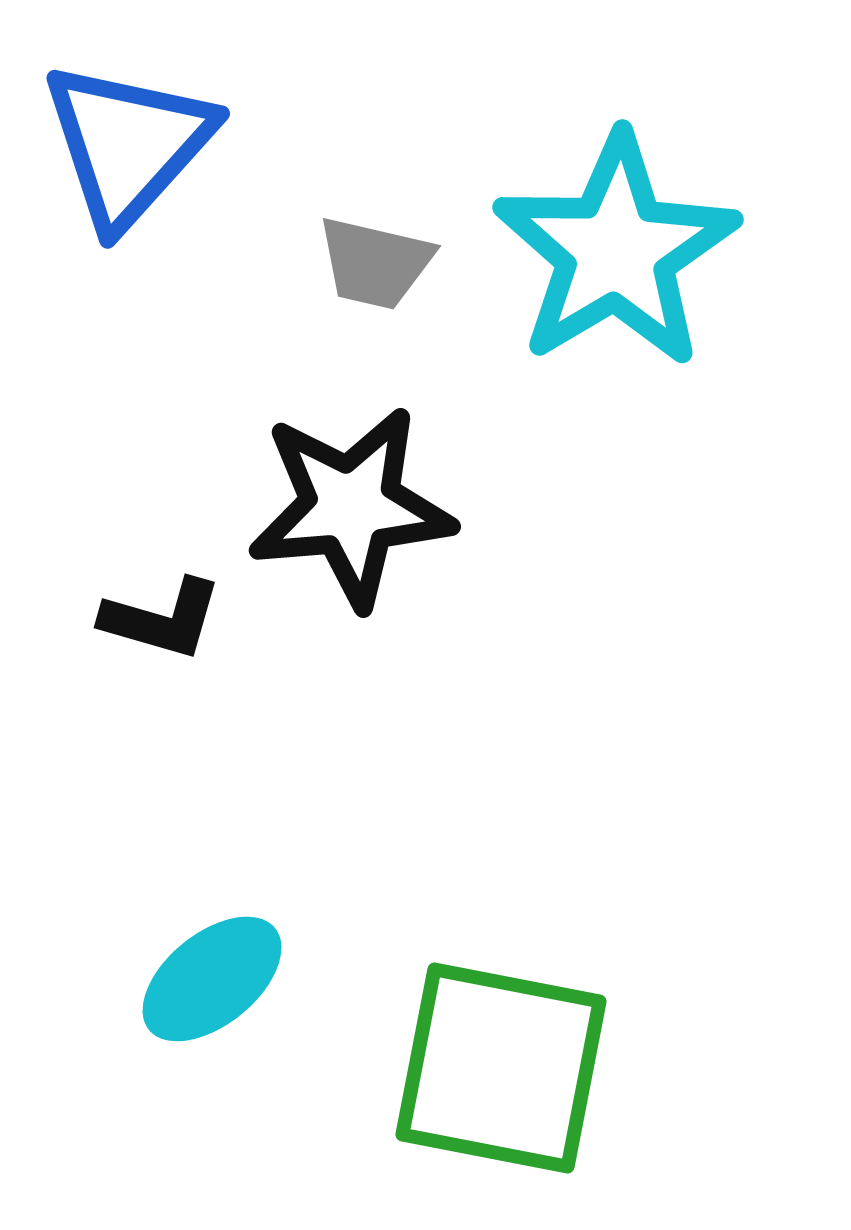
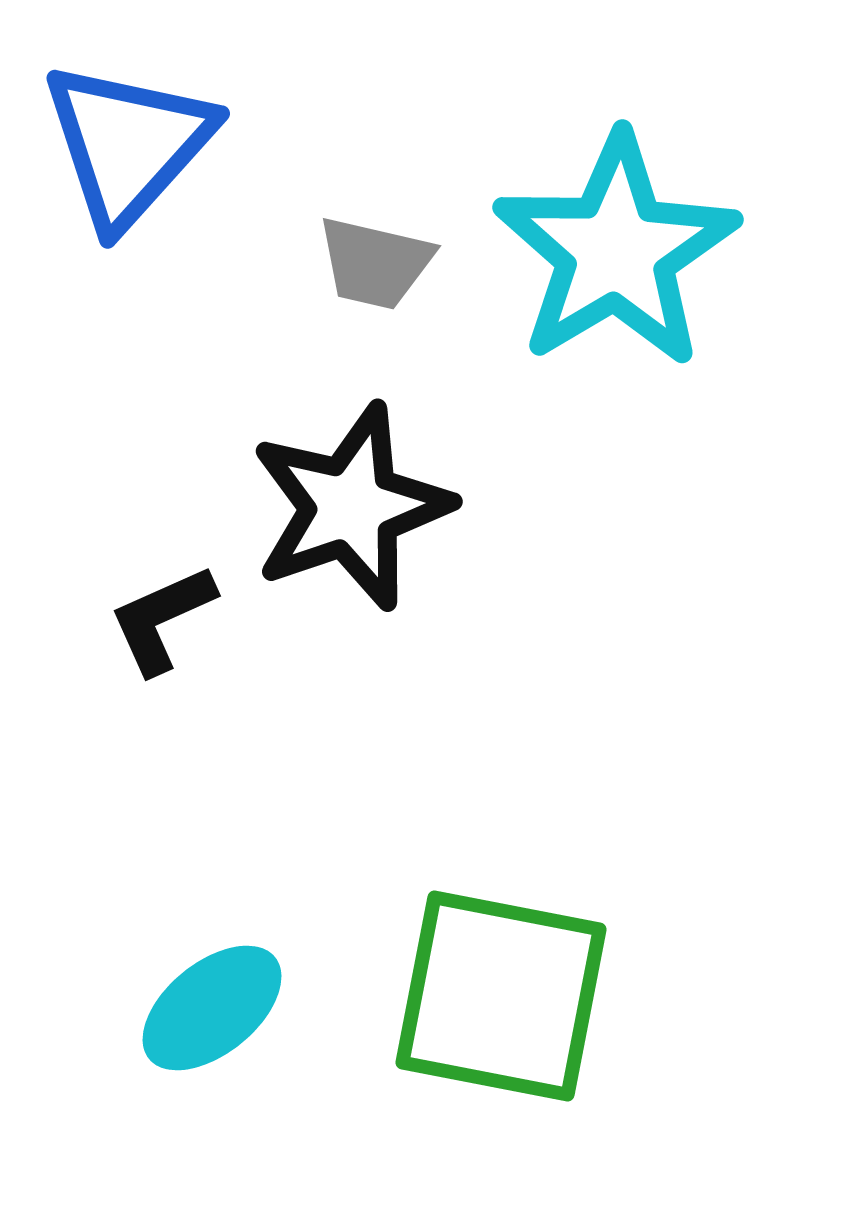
black star: rotated 14 degrees counterclockwise
black L-shape: rotated 140 degrees clockwise
cyan ellipse: moved 29 px down
green square: moved 72 px up
